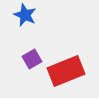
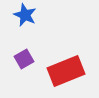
purple square: moved 8 px left
